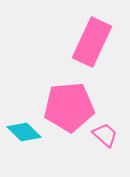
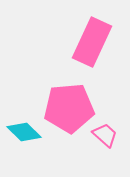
pink pentagon: moved 1 px down
